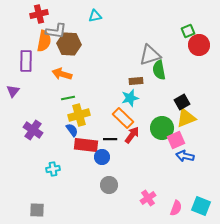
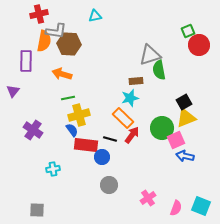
black square: moved 2 px right
black line: rotated 16 degrees clockwise
